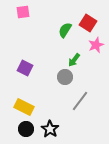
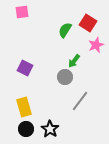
pink square: moved 1 px left
green arrow: moved 1 px down
yellow rectangle: rotated 48 degrees clockwise
